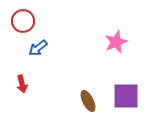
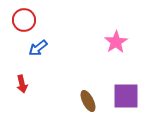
red circle: moved 1 px right, 1 px up
pink star: rotated 10 degrees counterclockwise
